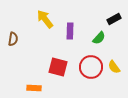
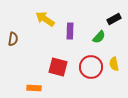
yellow arrow: rotated 18 degrees counterclockwise
green semicircle: moved 1 px up
yellow semicircle: moved 3 px up; rotated 24 degrees clockwise
